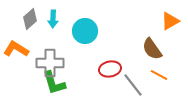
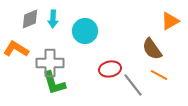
gray diamond: rotated 20 degrees clockwise
